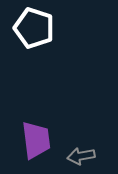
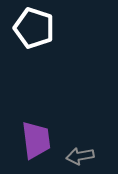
gray arrow: moved 1 px left
